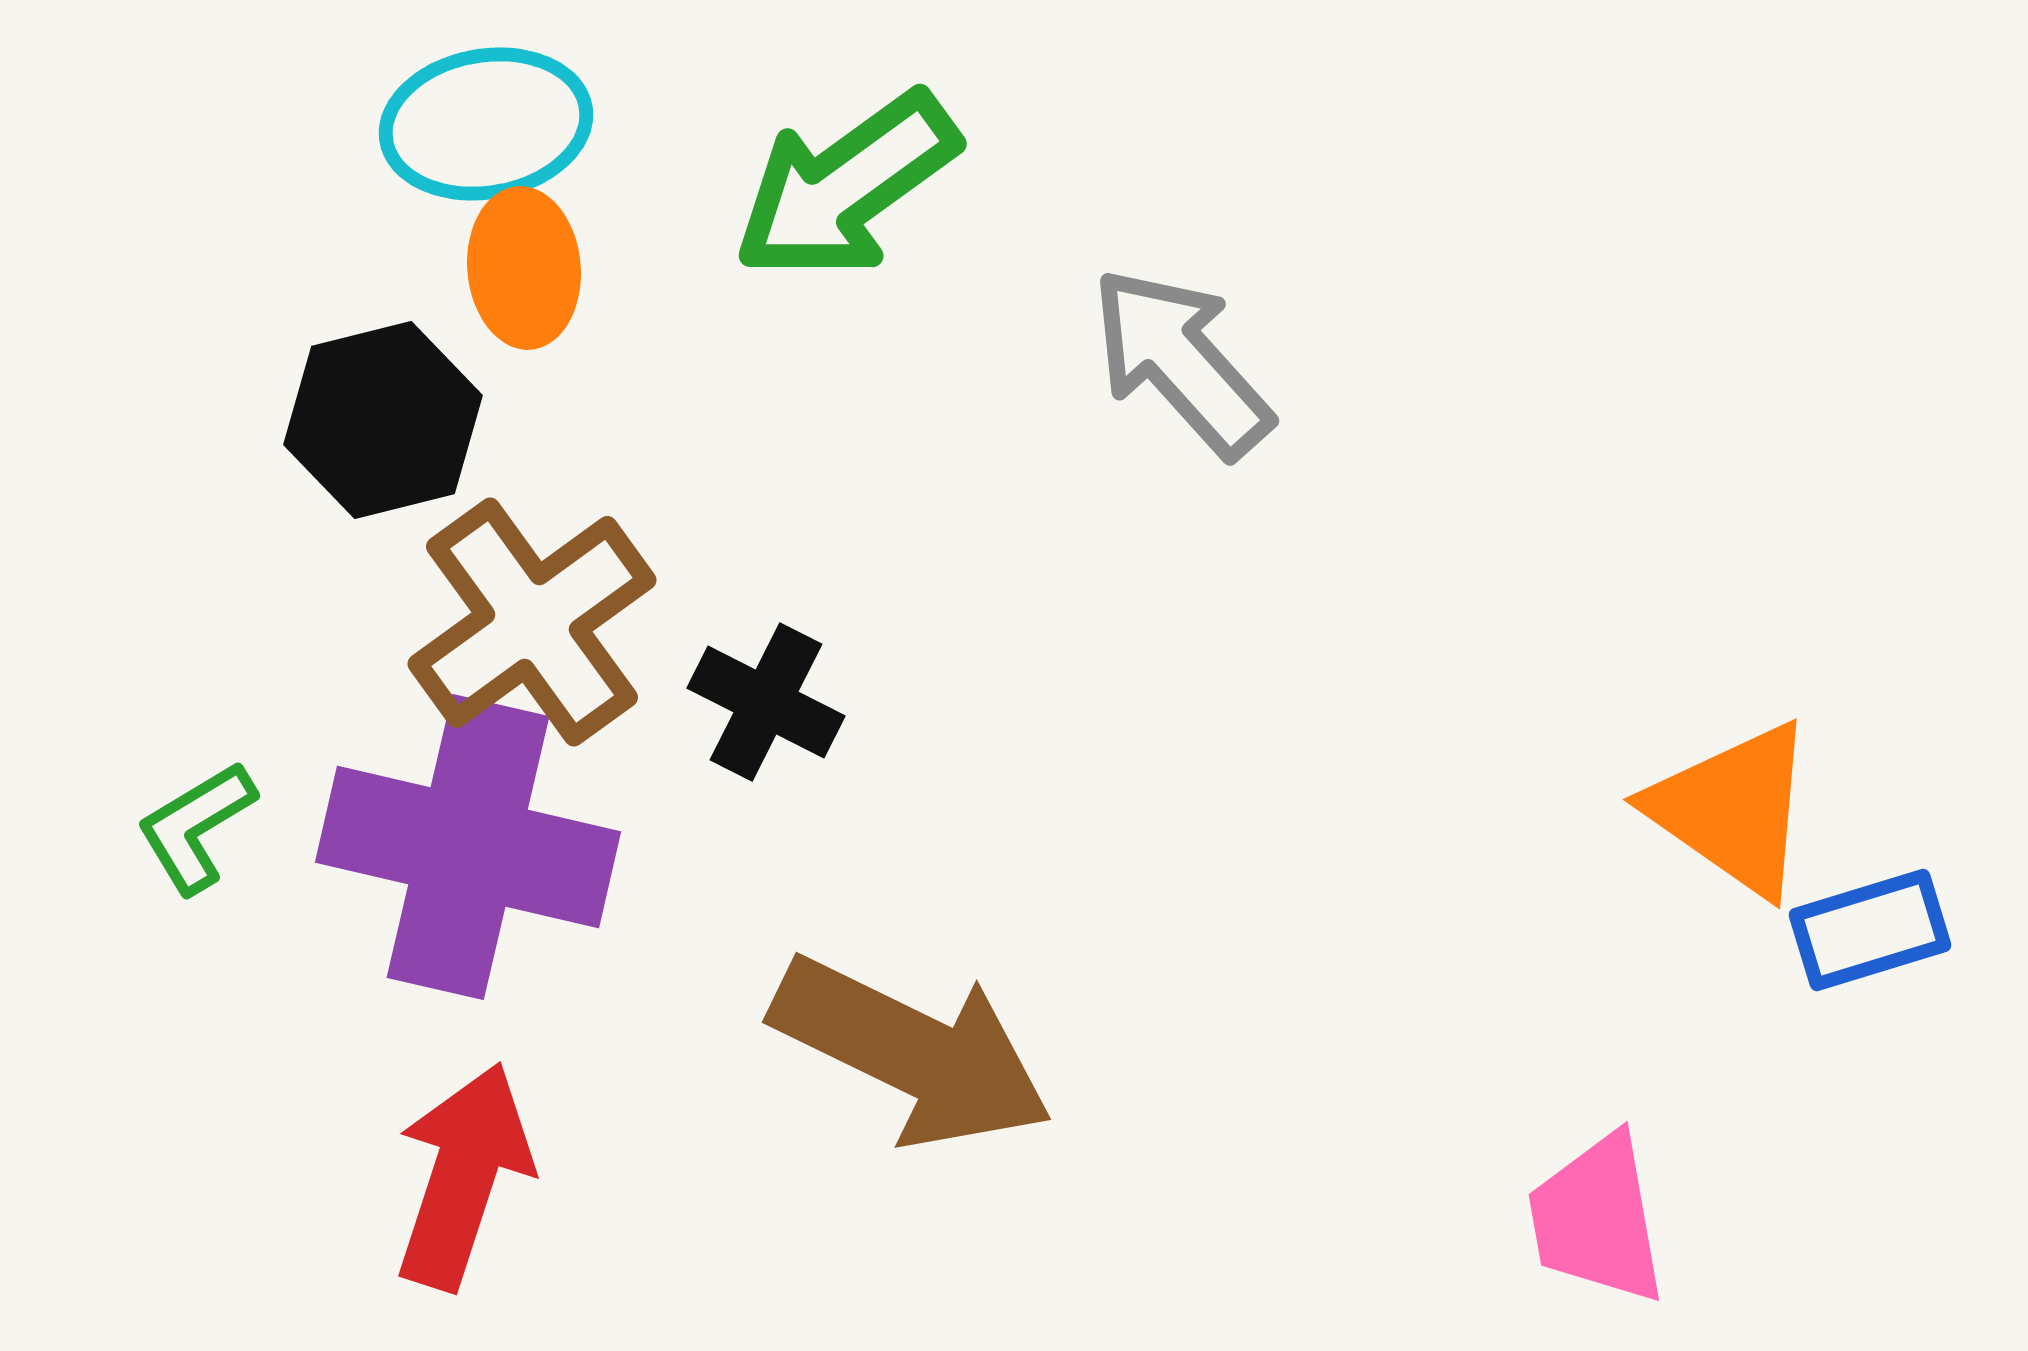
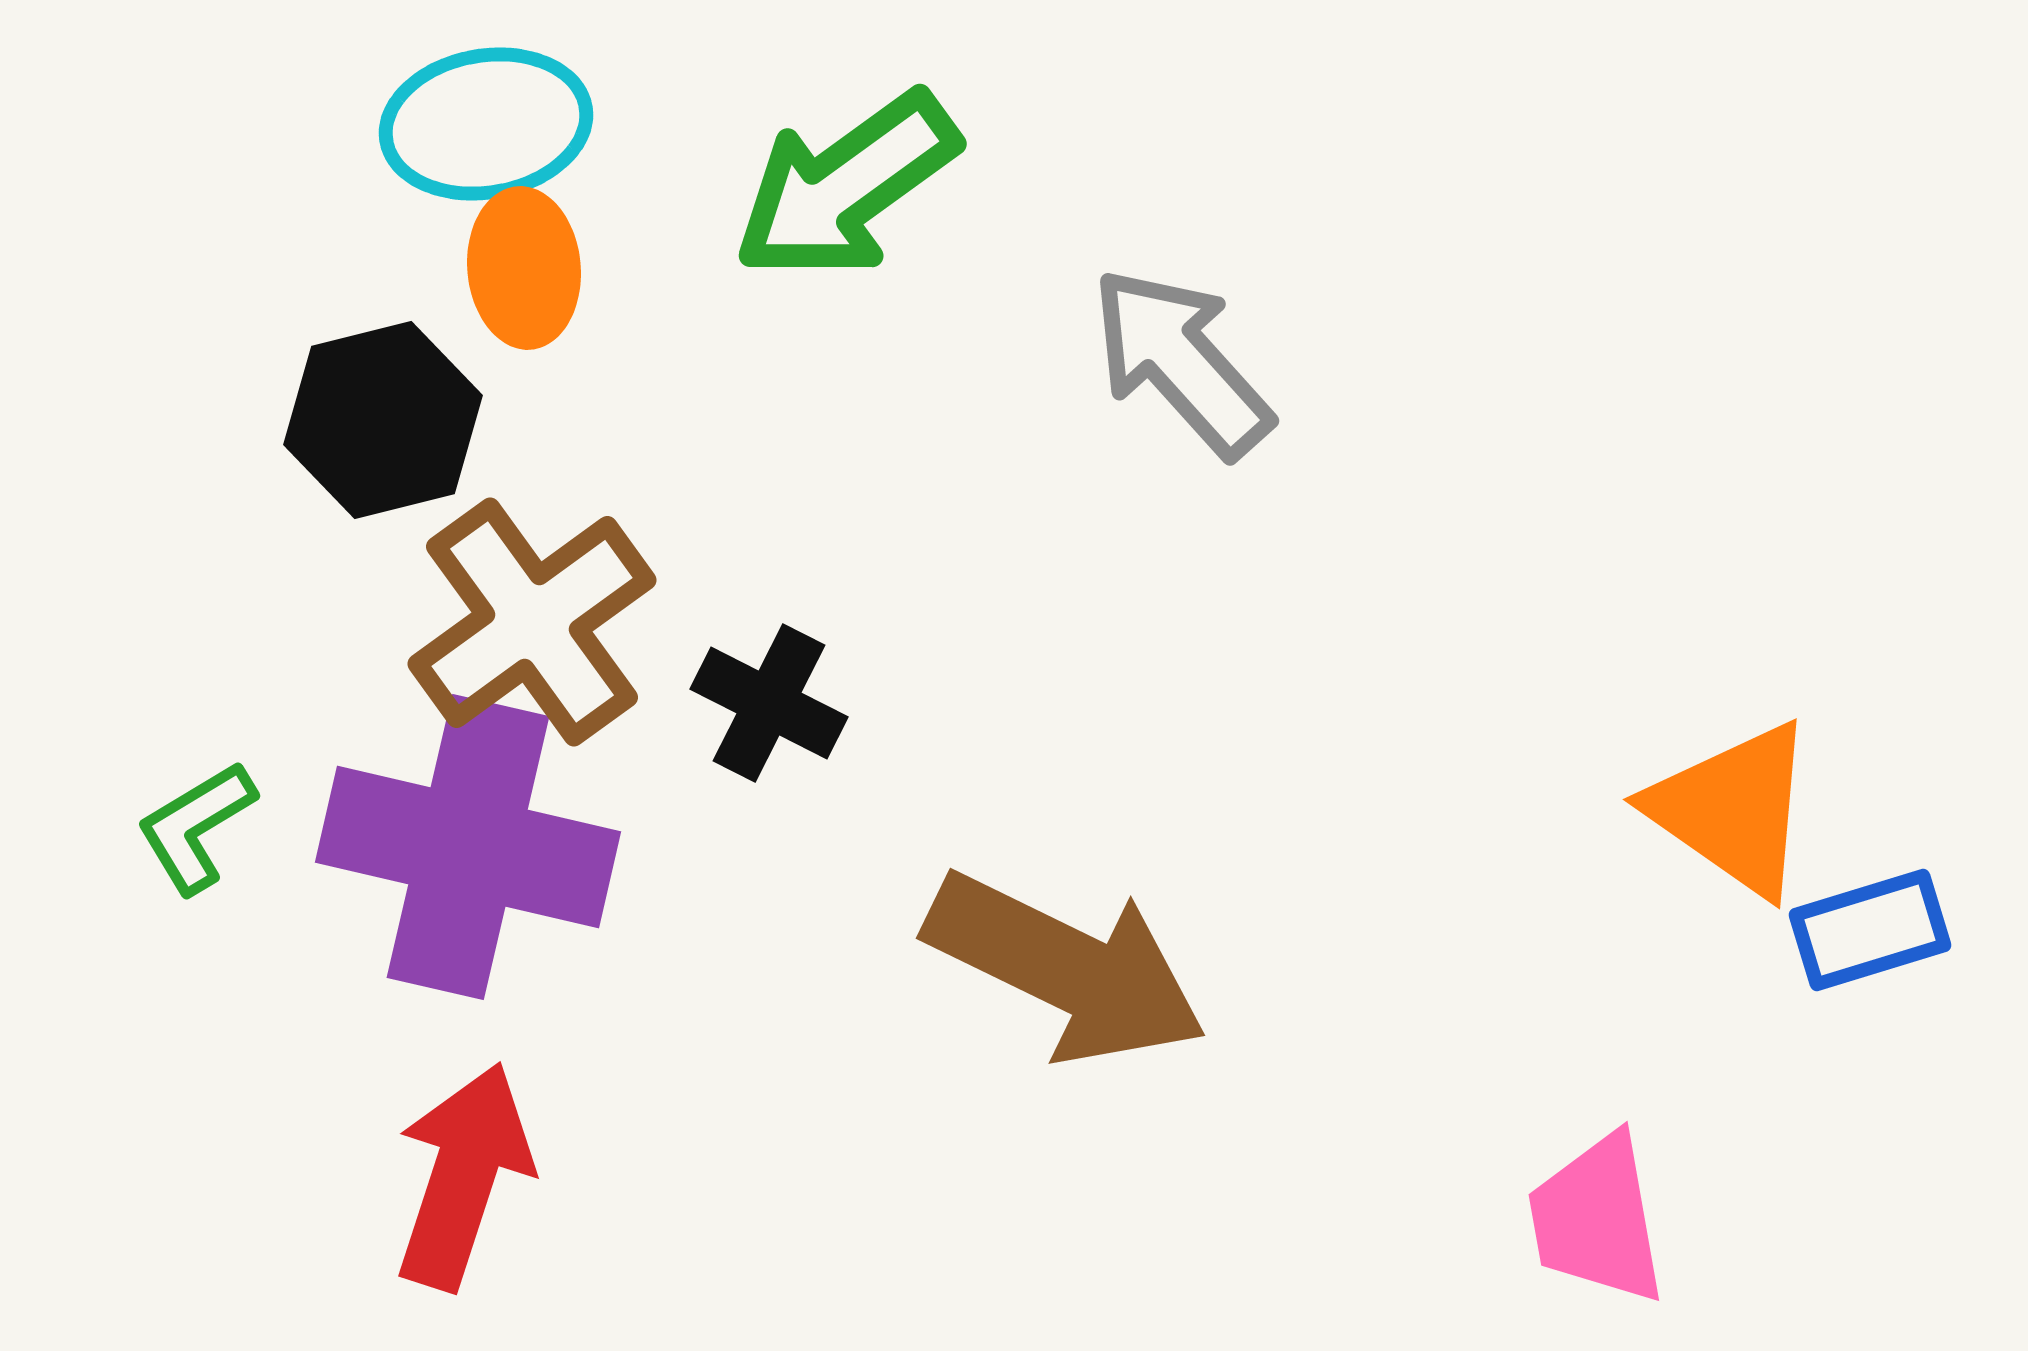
black cross: moved 3 px right, 1 px down
brown arrow: moved 154 px right, 84 px up
